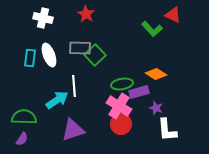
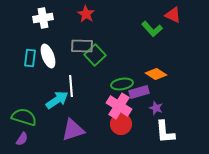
white cross: rotated 24 degrees counterclockwise
gray rectangle: moved 2 px right, 2 px up
white ellipse: moved 1 px left, 1 px down
white line: moved 3 px left
green semicircle: rotated 15 degrees clockwise
white L-shape: moved 2 px left, 2 px down
